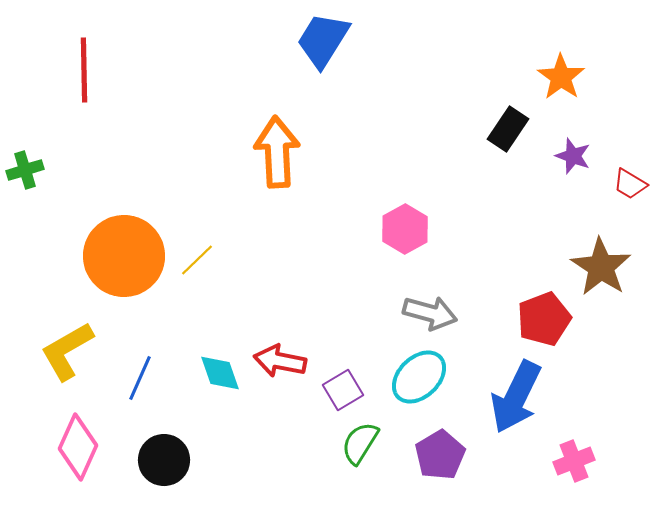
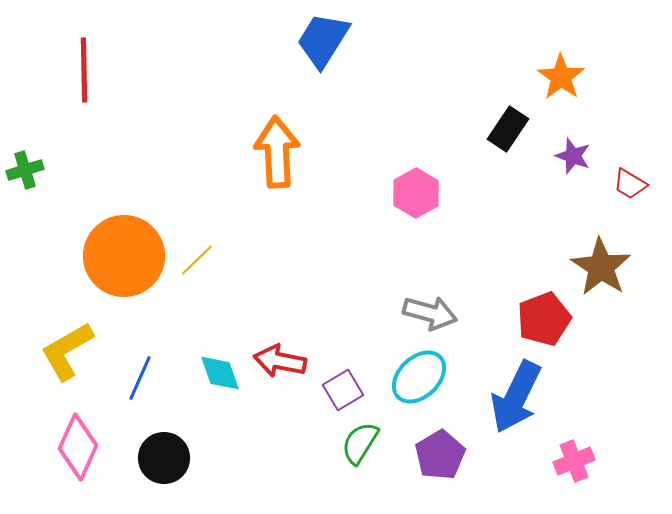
pink hexagon: moved 11 px right, 36 px up
black circle: moved 2 px up
